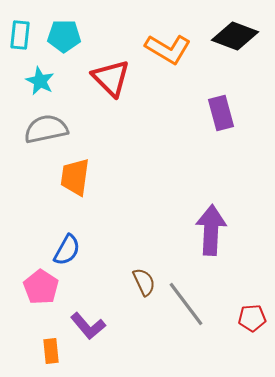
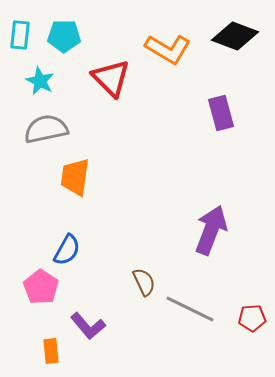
purple arrow: rotated 18 degrees clockwise
gray line: moved 4 px right, 5 px down; rotated 27 degrees counterclockwise
